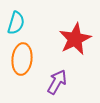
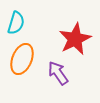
orange ellipse: rotated 16 degrees clockwise
purple arrow: moved 1 px right, 9 px up; rotated 65 degrees counterclockwise
